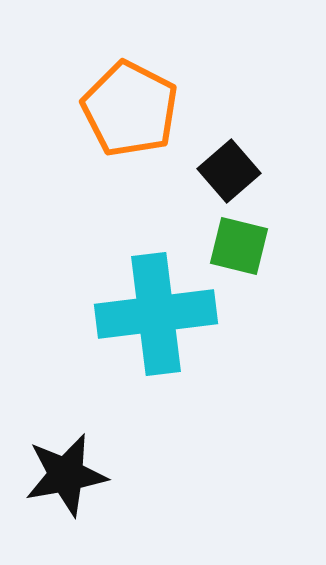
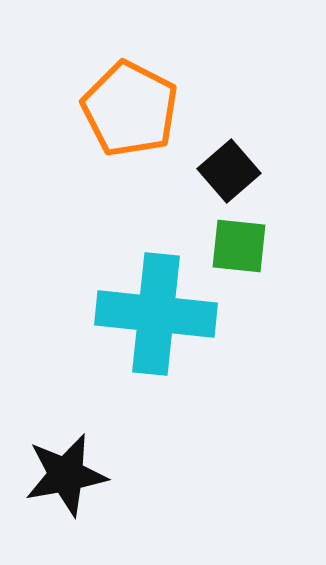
green square: rotated 8 degrees counterclockwise
cyan cross: rotated 13 degrees clockwise
